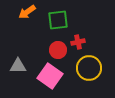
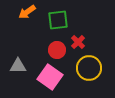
red cross: rotated 32 degrees counterclockwise
red circle: moved 1 px left
pink square: moved 1 px down
